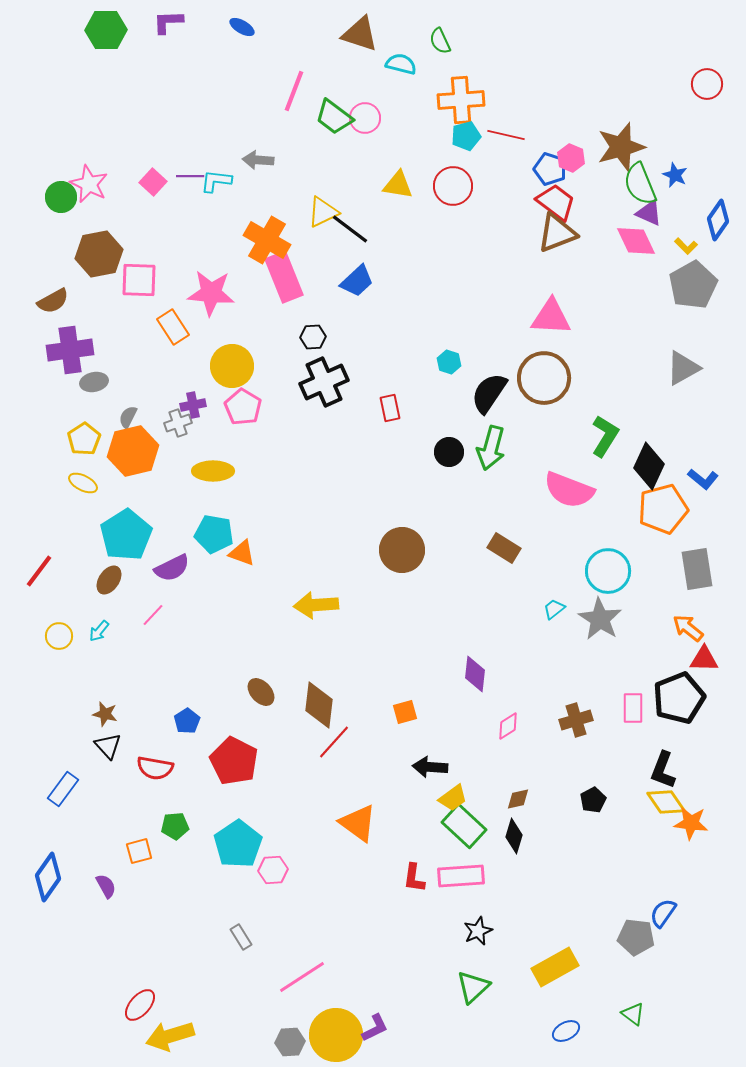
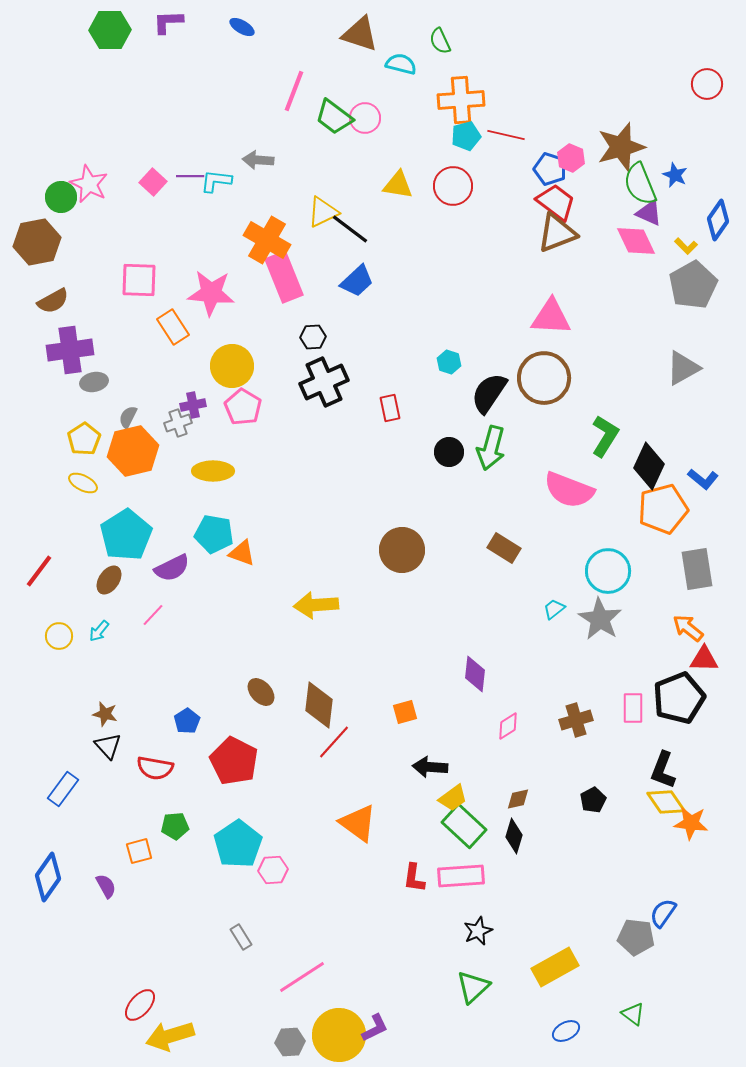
green hexagon at (106, 30): moved 4 px right
brown hexagon at (99, 254): moved 62 px left, 12 px up
yellow circle at (336, 1035): moved 3 px right
